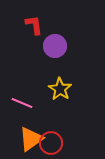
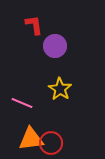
orange triangle: rotated 28 degrees clockwise
